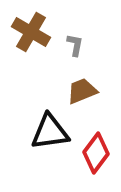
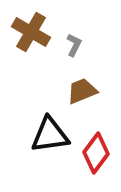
gray L-shape: moved 1 px left; rotated 15 degrees clockwise
black triangle: moved 3 px down
